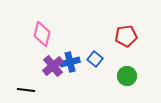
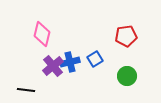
blue square: rotated 21 degrees clockwise
